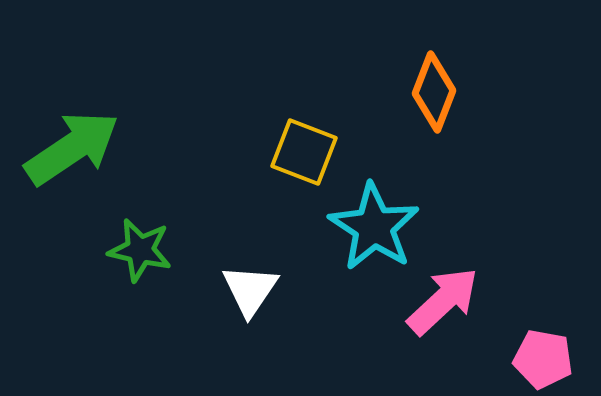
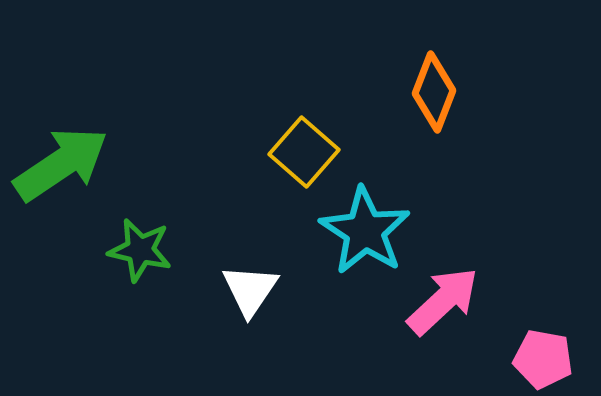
green arrow: moved 11 px left, 16 px down
yellow square: rotated 20 degrees clockwise
cyan star: moved 9 px left, 4 px down
